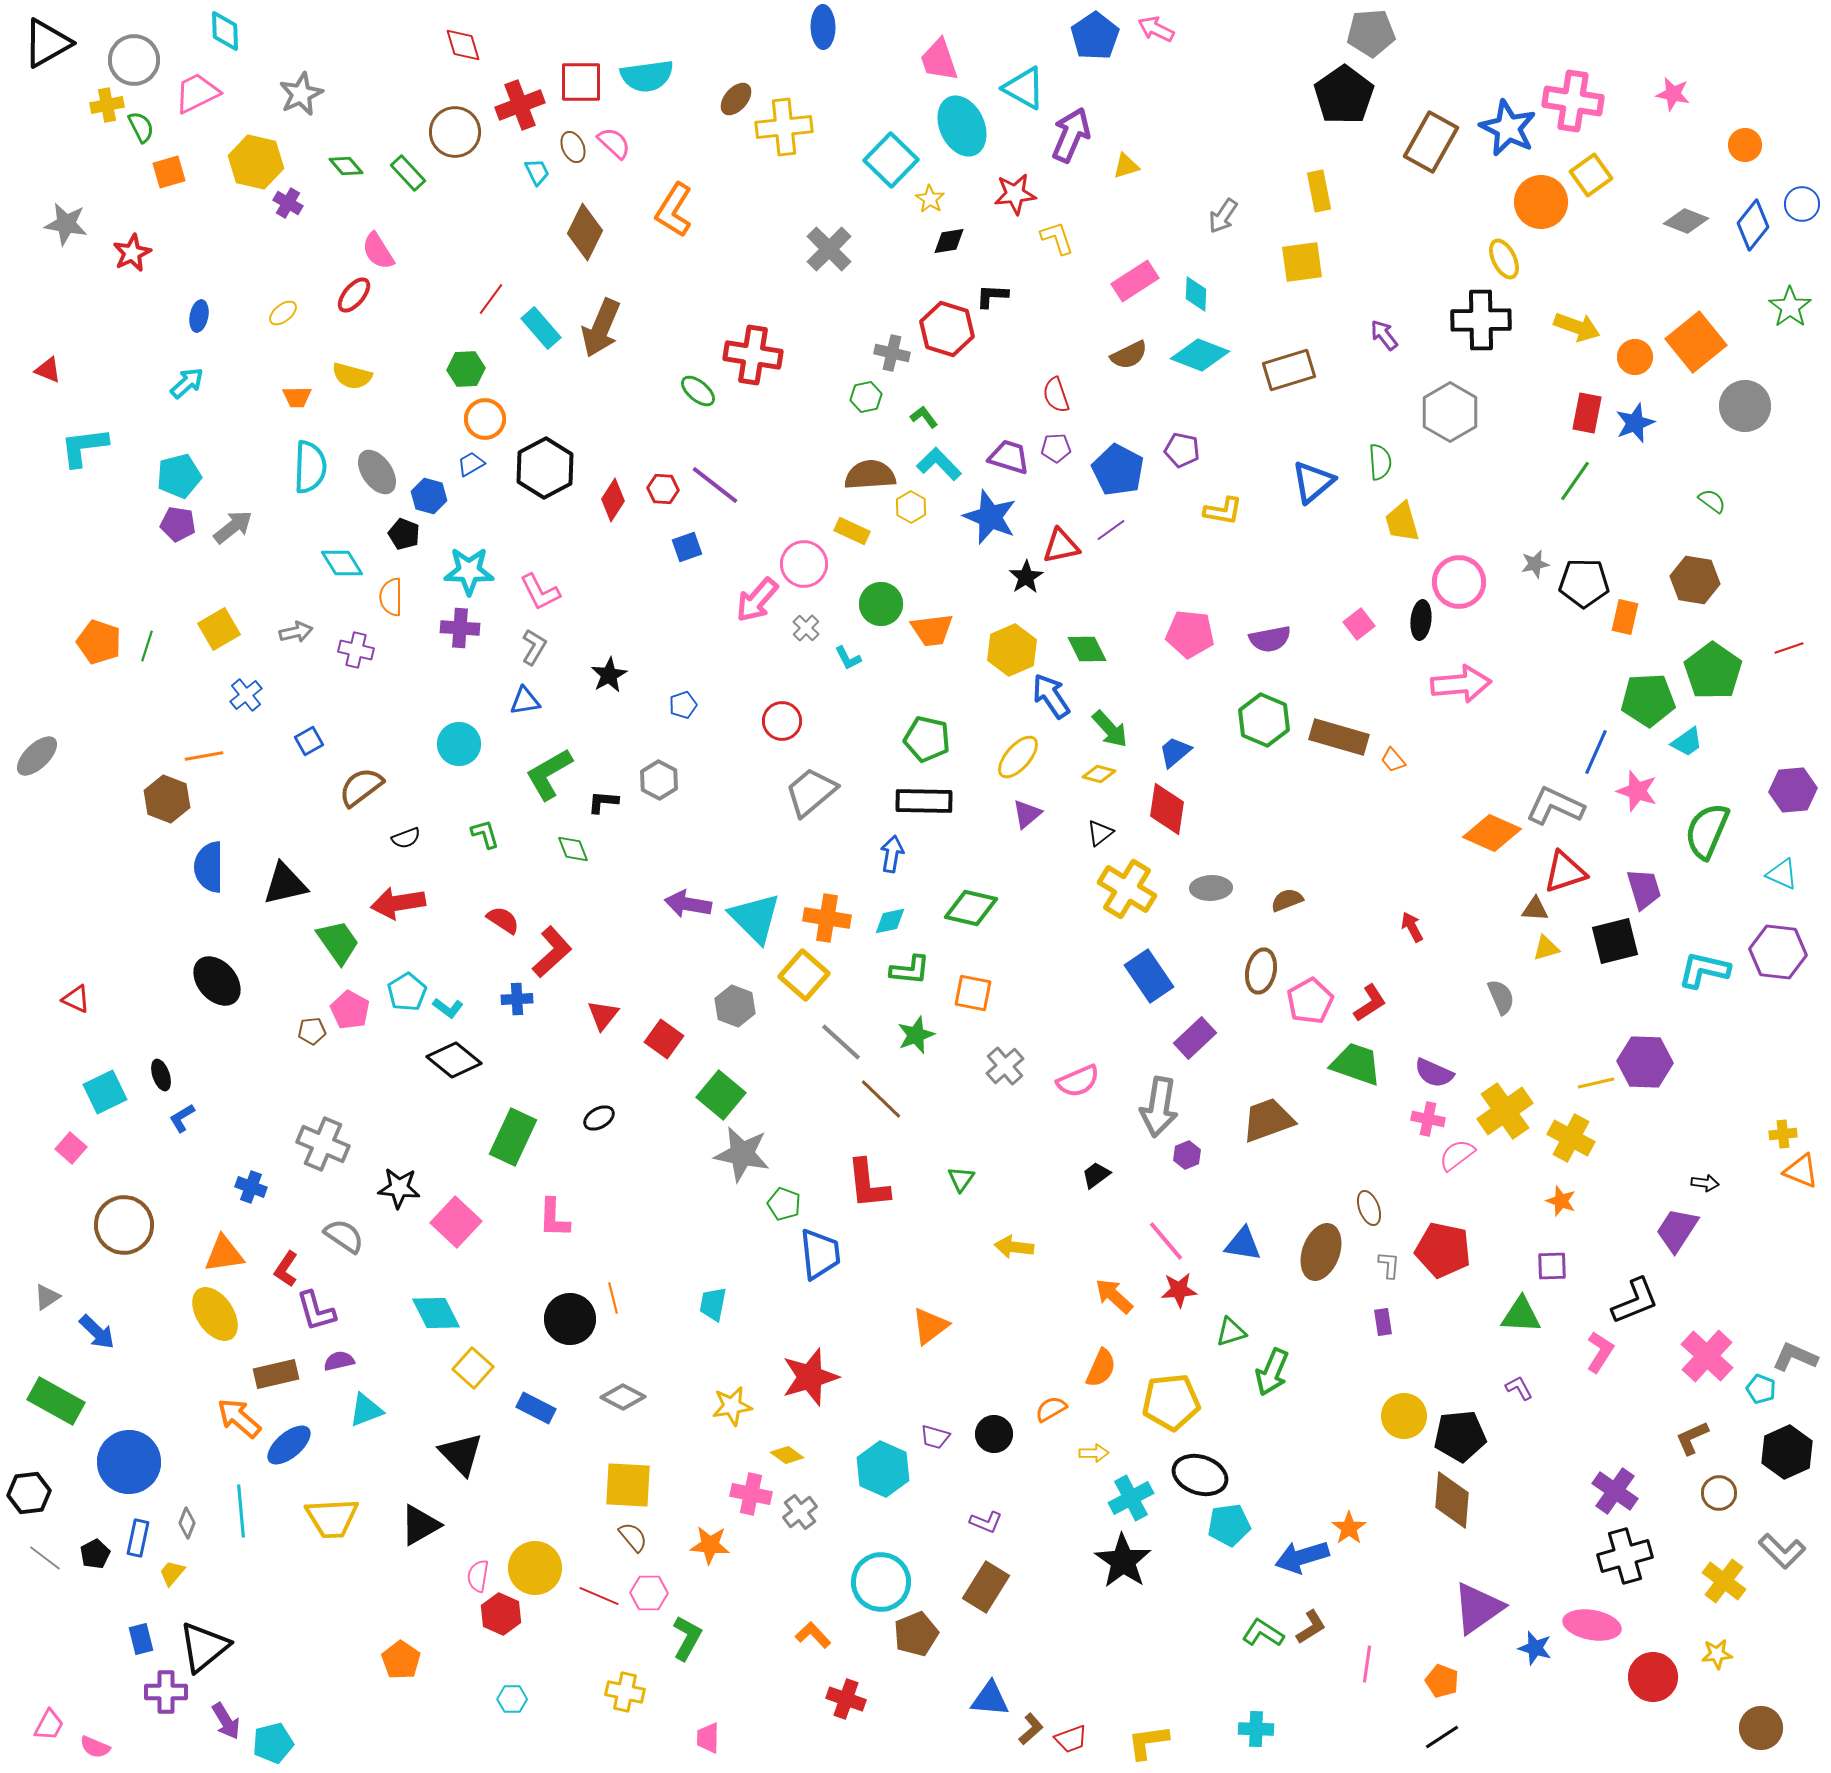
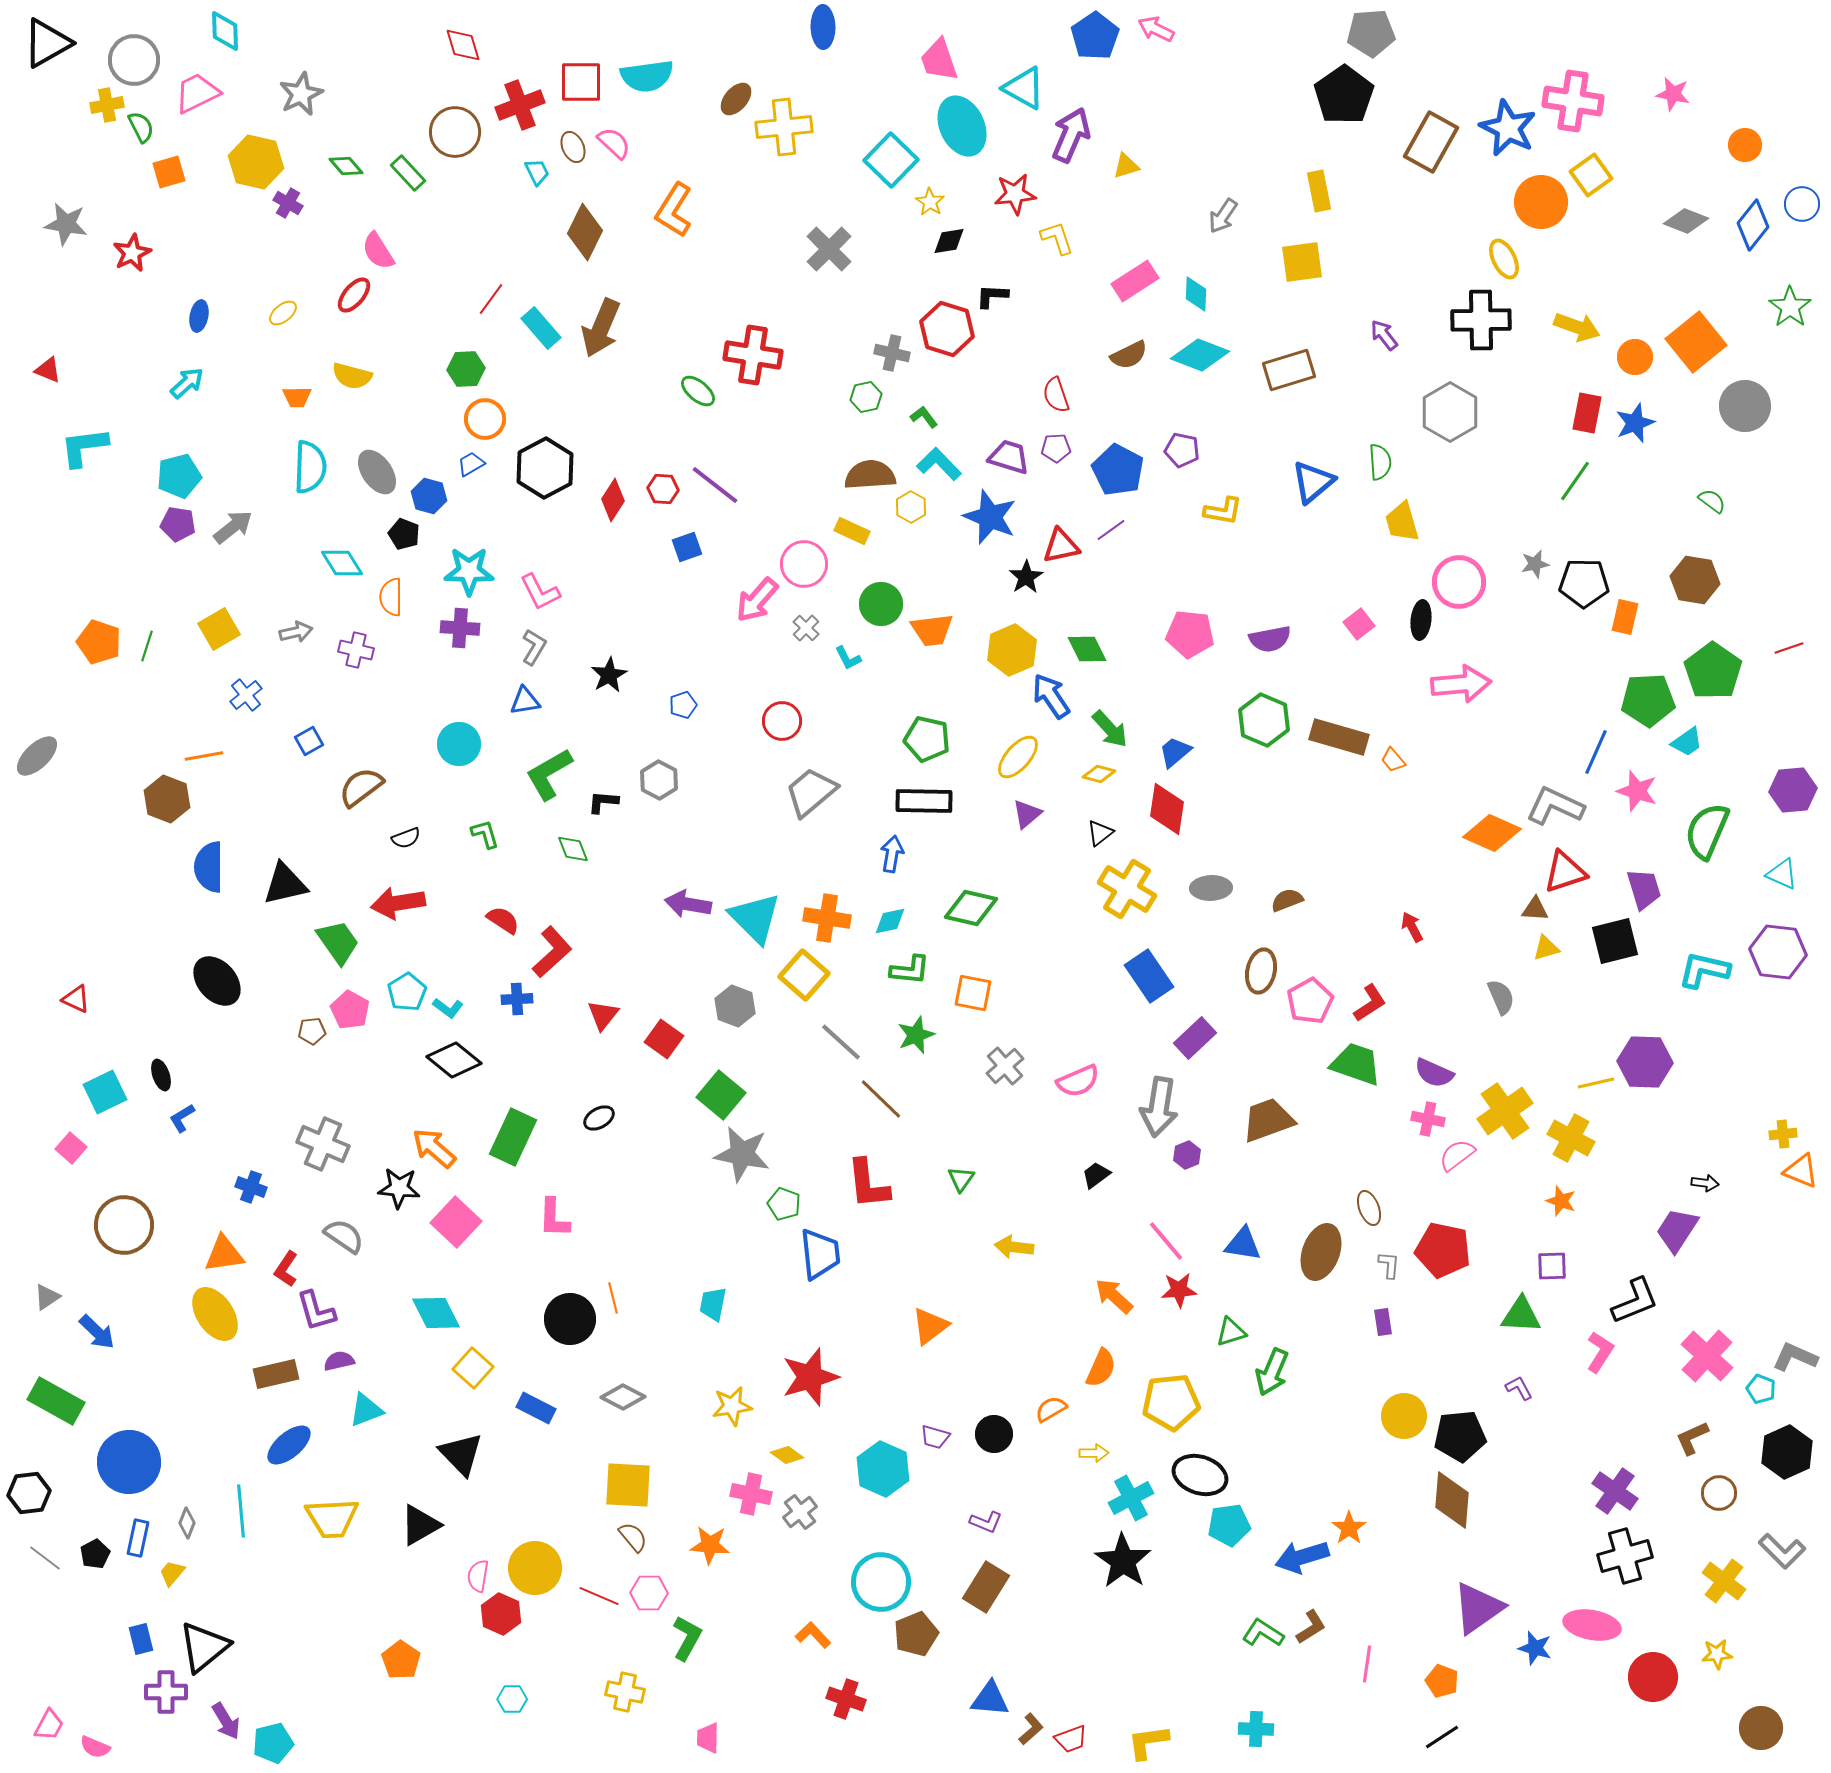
yellow star at (930, 199): moved 3 px down
orange arrow at (239, 1418): moved 195 px right, 270 px up
